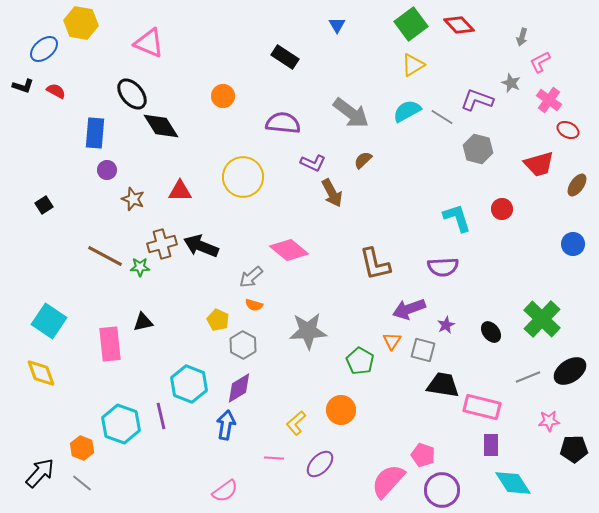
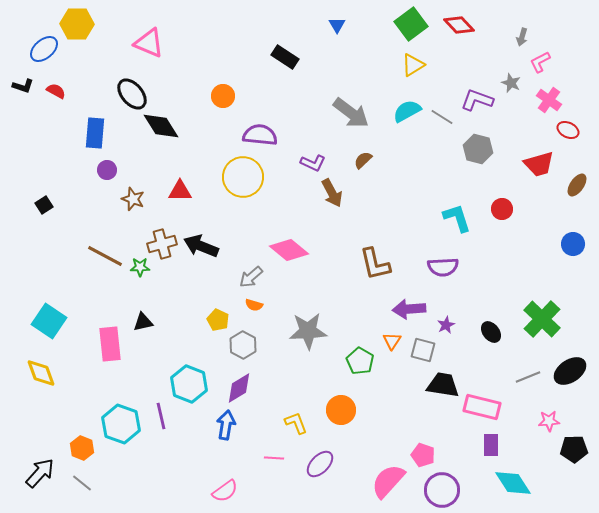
yellow hexagon at (81, 23): moved 4 px left, 1 px down; rotated 8 degrees counterclockwise
purple semicircle at (283, 123): moved 23 px left, 12 px down
purple arrow at (409, 309): rotated 16 degrees clockwise
yellow L-shape at (296, 423): rotated 110 degrees clockwise
